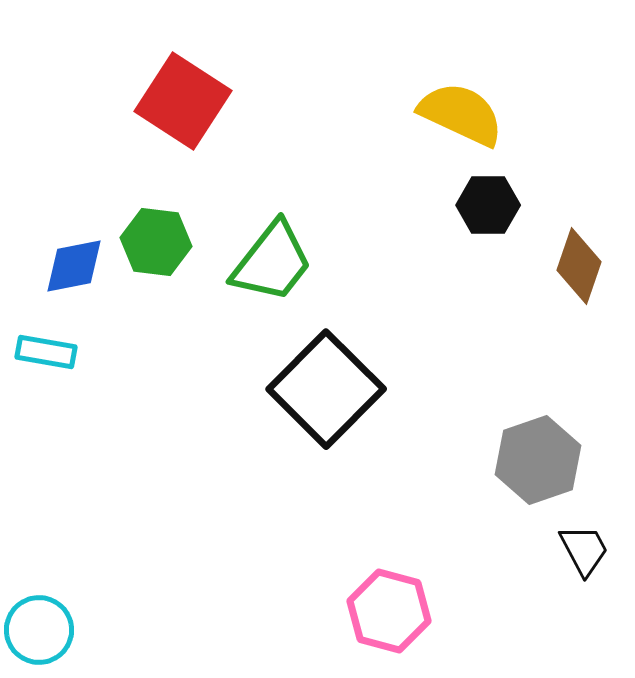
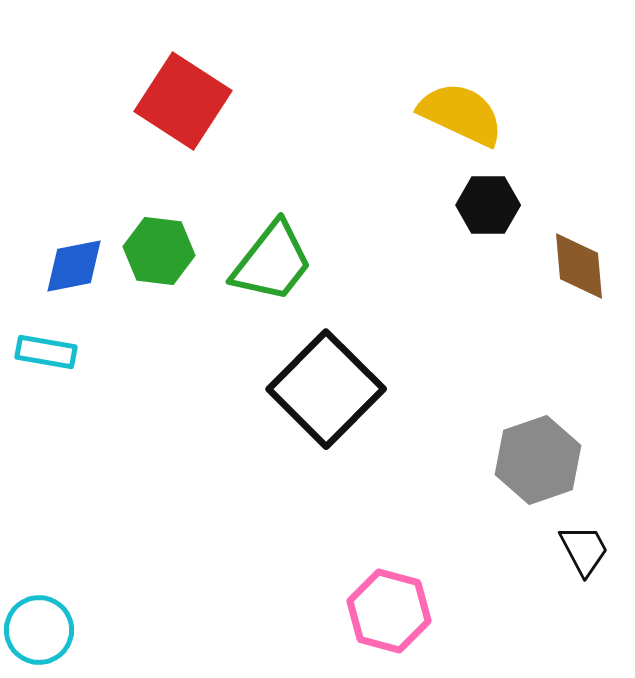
green hexagon: moved 3 px right, 9 px down
brown diamond: rotated 24 degrees counterclockwise
